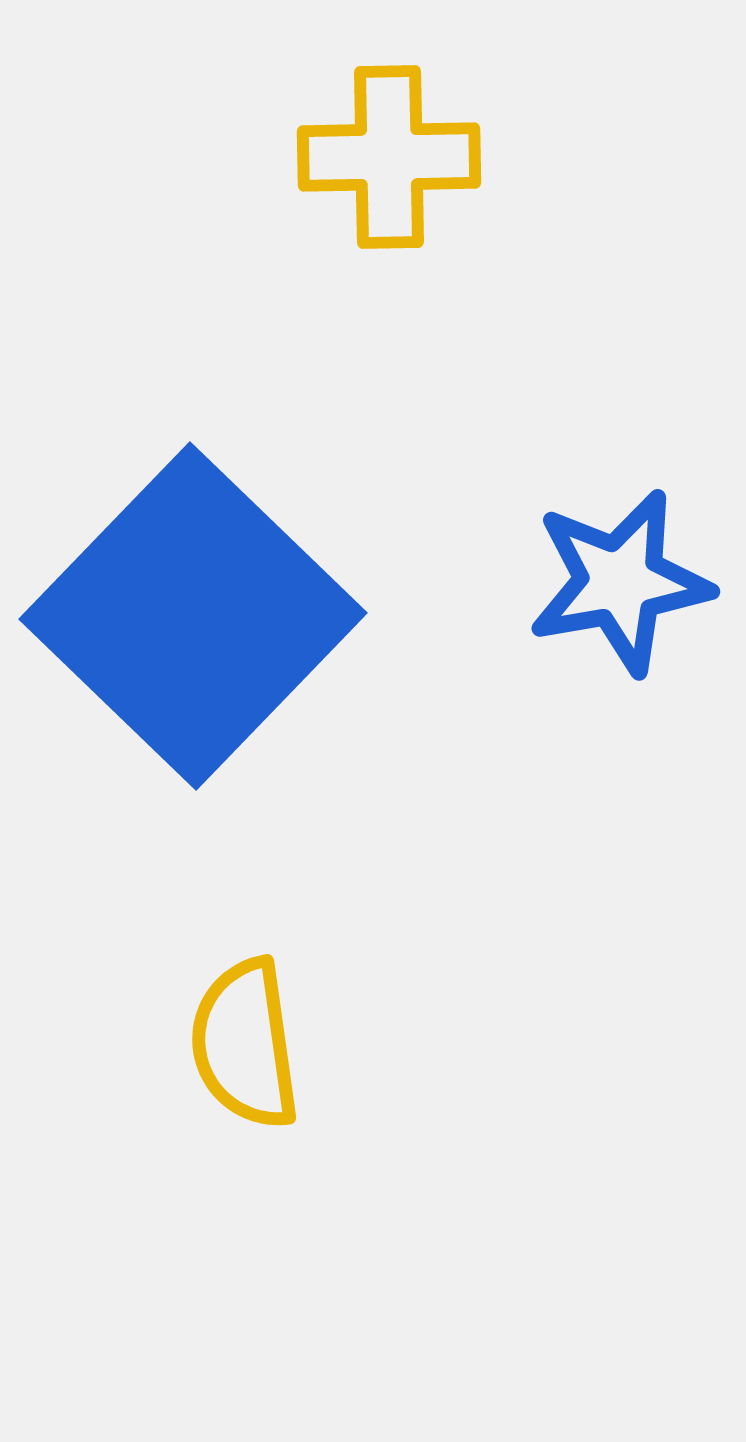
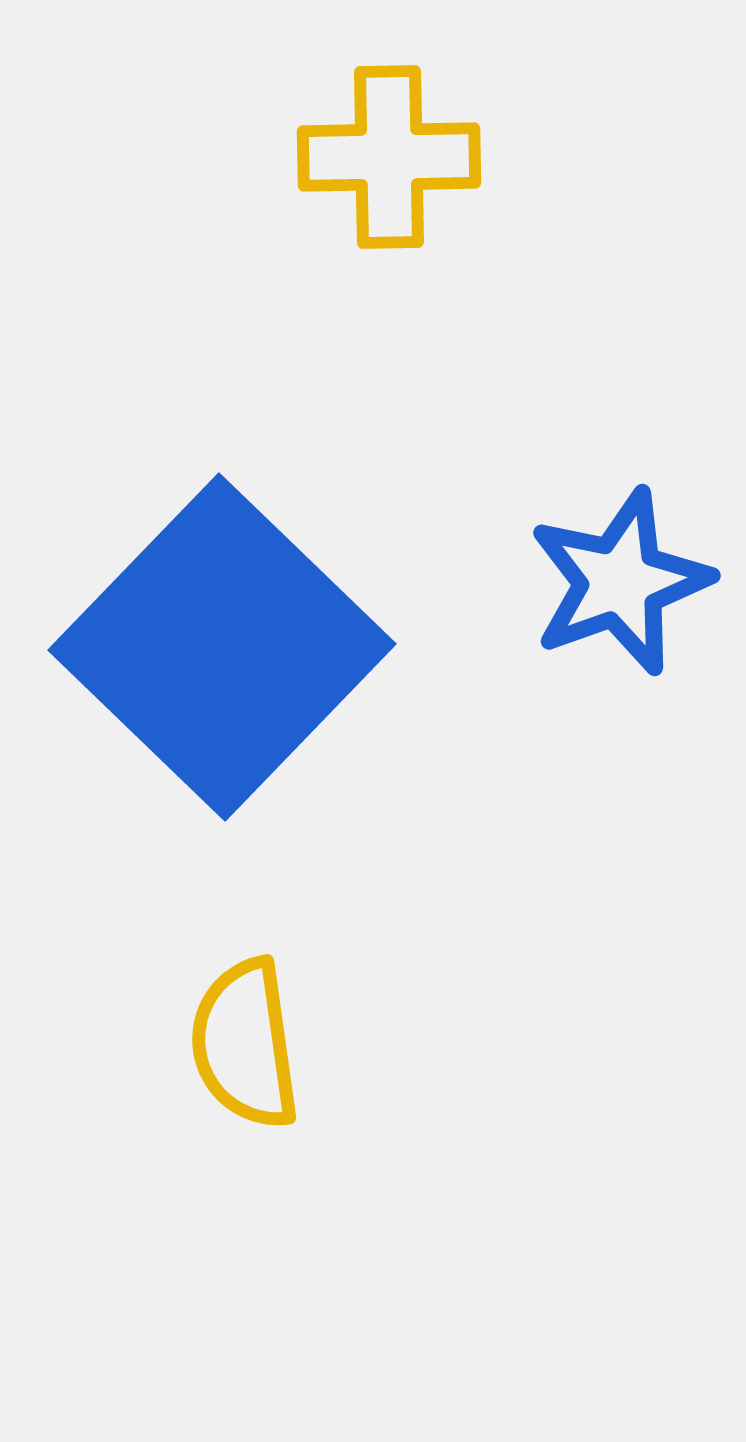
blue star: rotated 10 degrees counterclockwise
blue square: moved 29 px right, 31 px down
